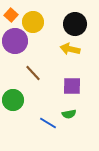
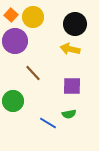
yellow circle: moved 5 px up
green circle: moved 1 px down
